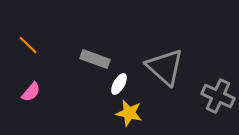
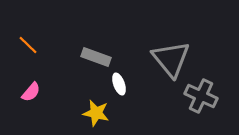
gray rectangle: moved 1 px right, 2 px up
gray triangle: moved 6 px right, 8 px up; rotated 9 degrees clockwise
white ellipse: rotated 50 degrees counterclockwise
gray cross: moved 17 px left
yellow star: moved 33 px left
